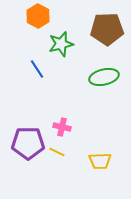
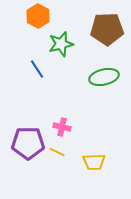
yellow trapezoid: moved 6 px left, 1 px down
